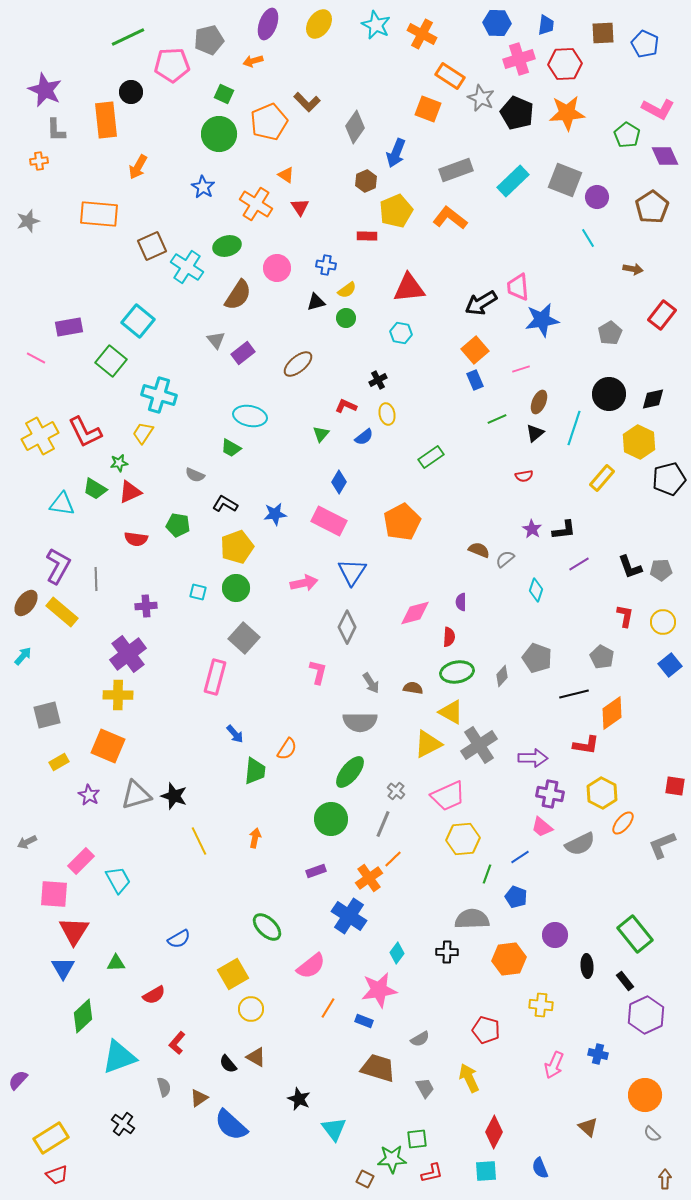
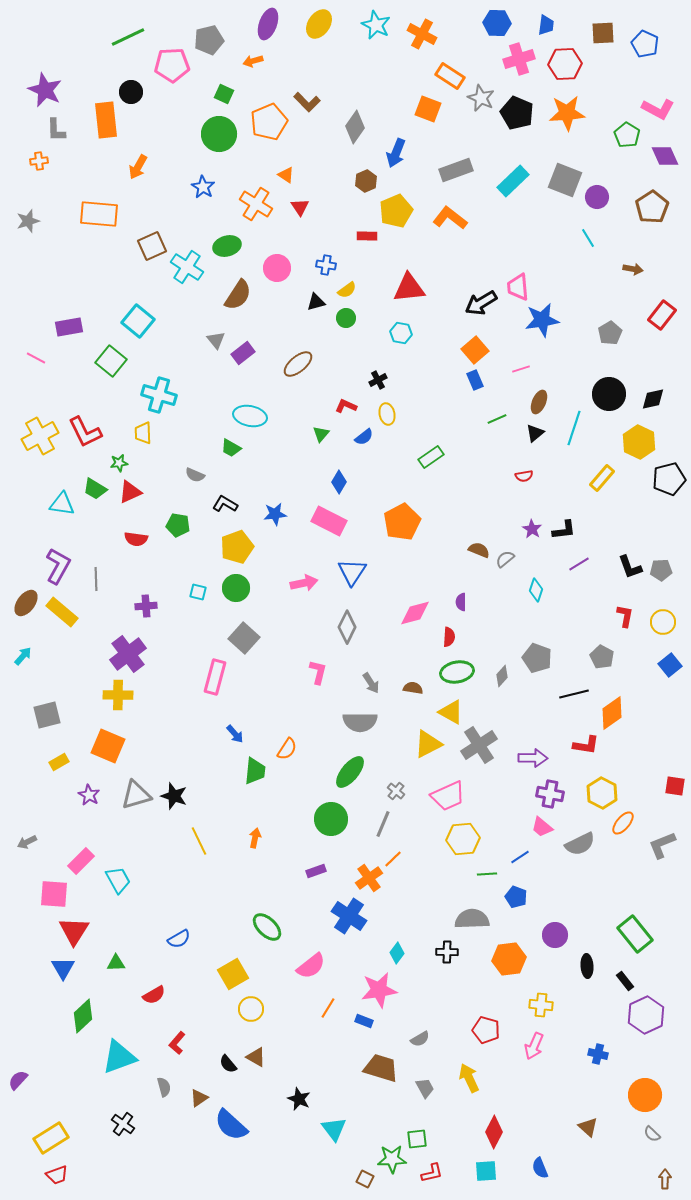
yellow trapezoid at (143, 433): rotated 35 degrees counterclockwise
green line at (487, 874): rotated 66 degrees clockwise
pink arrow at (554, 1065): moved 20 px left, 19 px up
brown trapezoid at (378, 1068): moved 3 px right
